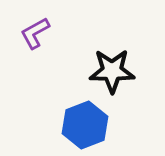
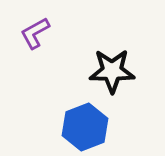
blue hexagon: moved 2 px down
